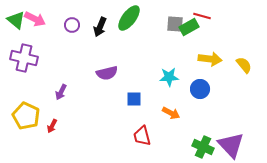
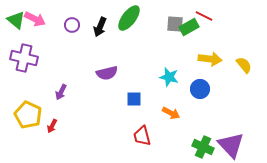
red line: moved 2 px right; rotated 12 degrees clockwise
cyan star: rotated 18 degrees clockwise
yellow pentagon: moved 2 px right, 1 px up
